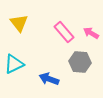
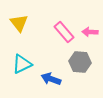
pink arrow: moved 1 px left, 1 px up; rotated 28 degrees counterclockwise
cyan triangle: moved 8 px right
blue arrow: moved 2 px right
